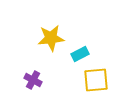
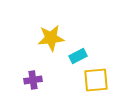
cyan rectangle: moved 2 px left, 2 px down
purple cross: rotated 36 degrees counterclockwise
